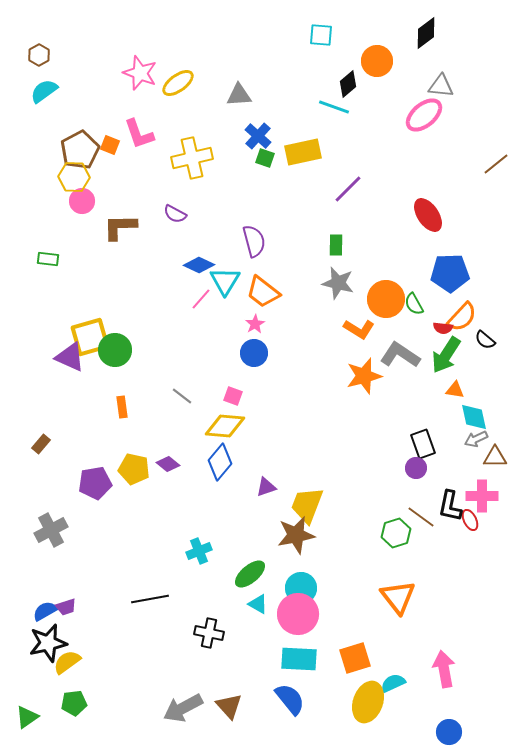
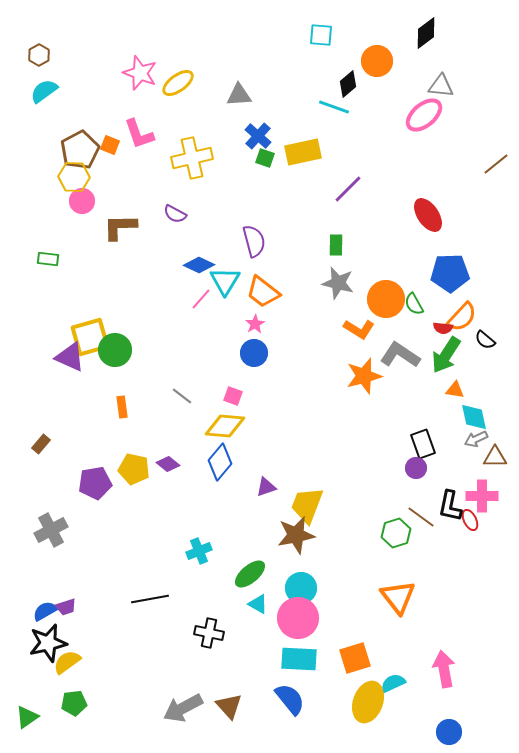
pink circle at (298, 614): moved 4 px down
